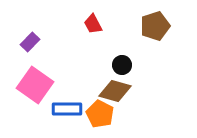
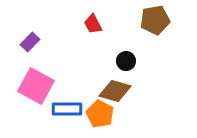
brown pentagon: moved 6 px up; rotated 8 degrees clockwise
black circle: moved 4 px right, 4 px up
pink square: moved 1 px right, 1 px down; rotated 6 degrees counterclockwise
